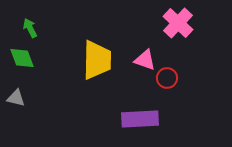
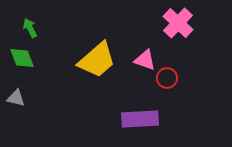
yellow trapezoid: rotated 48 degrees clockwise
